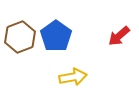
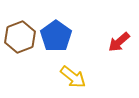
red arrow: moved 6 px down
yellow arrow: rotated 48 degrees clockwise
